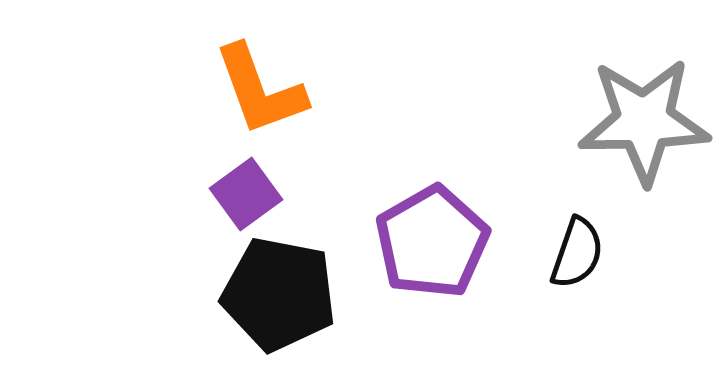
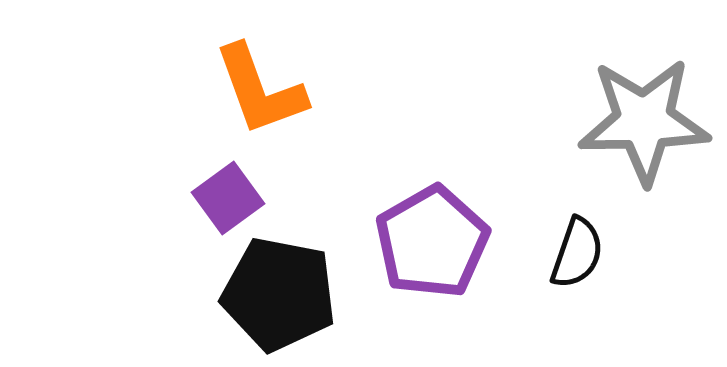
purple square: moved 18 px left, 4 px down
